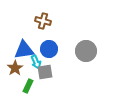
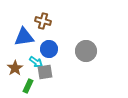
blue triangle: moved 13 px up
cyan arrow: rotated 32 degrees counterclockwise
